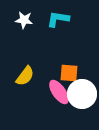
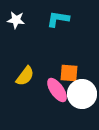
white star: moved 8 px left
pink ellipse: moved 2 px left, 2 px up
